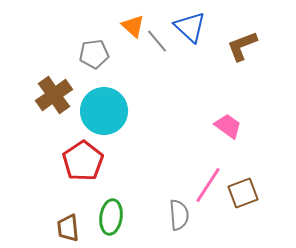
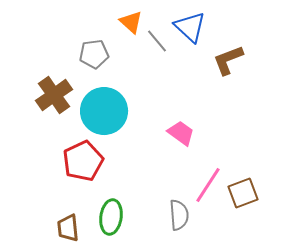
orange triangle: moved 2 px left, 4 px up
brown L-shape: moved 14 px left, 14 px down
pink trapezoid: moved 47 px left, 7 px down
red pentagon: rotated 9 degrees clockwise
